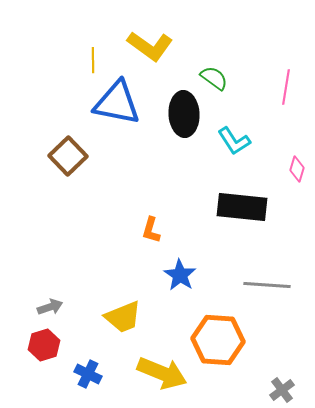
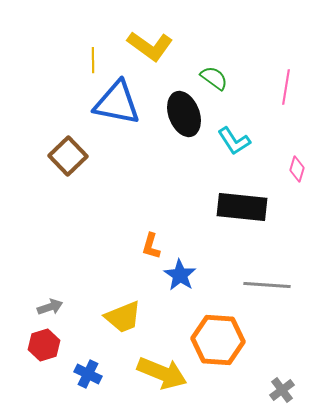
black ellipse: rotated 18 degrees counterclockwise
orange L-shape: moved 16 px down
